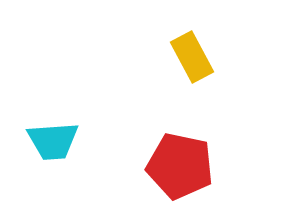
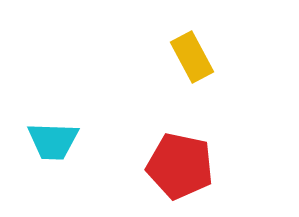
cyan trapezoid: rotated 6 degrees clockwise
